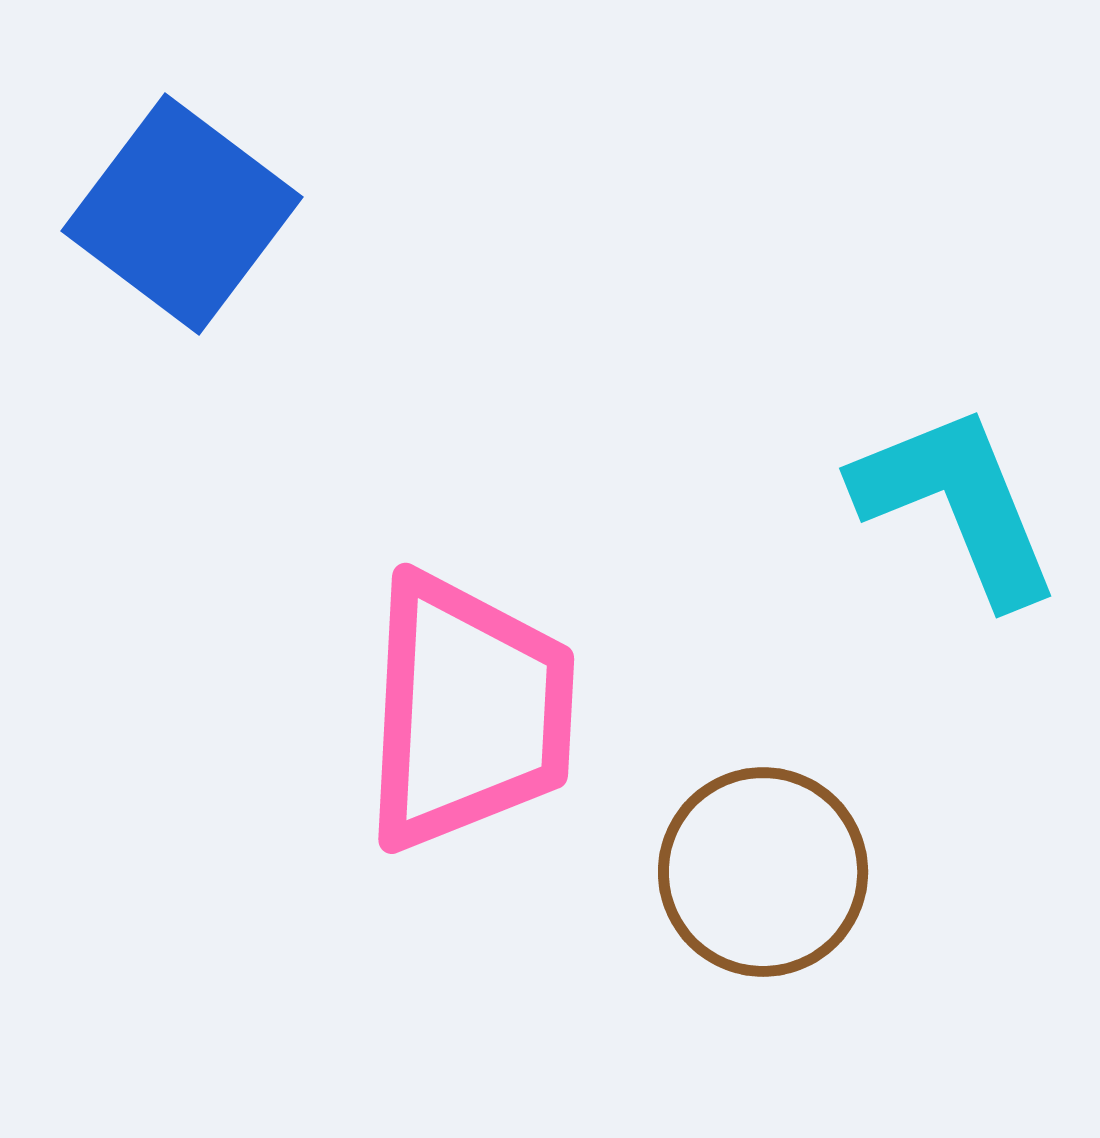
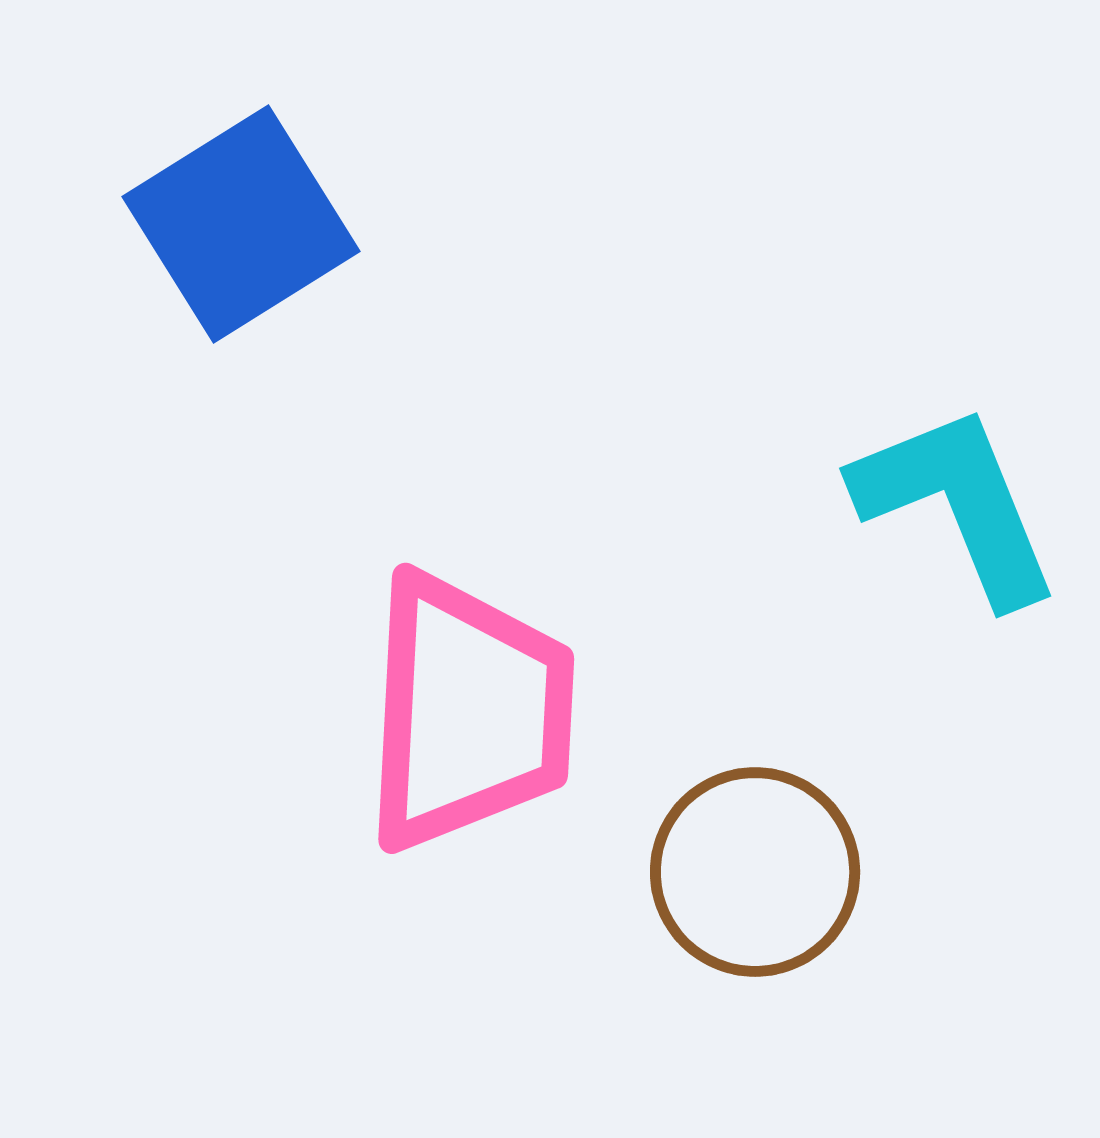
blue square: moved 59 px right, 10 px down; rotated 21 degrees clockwise
brown circle: moved 8 px left
